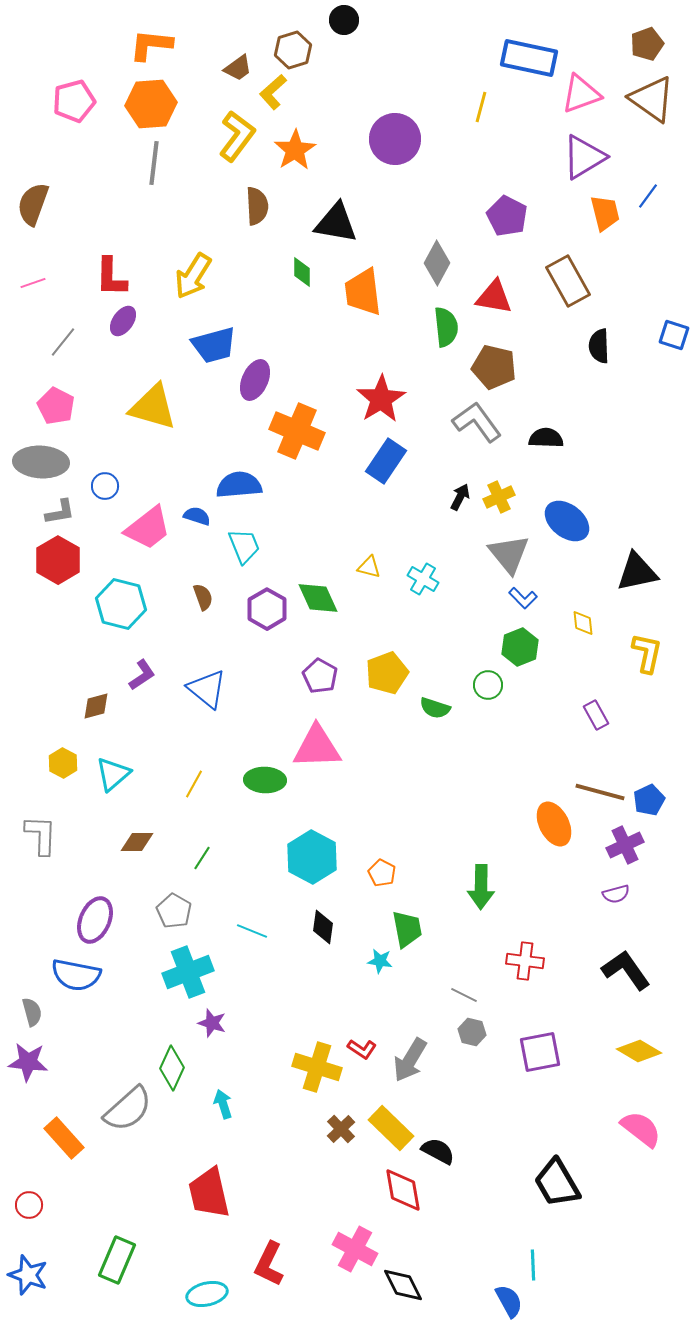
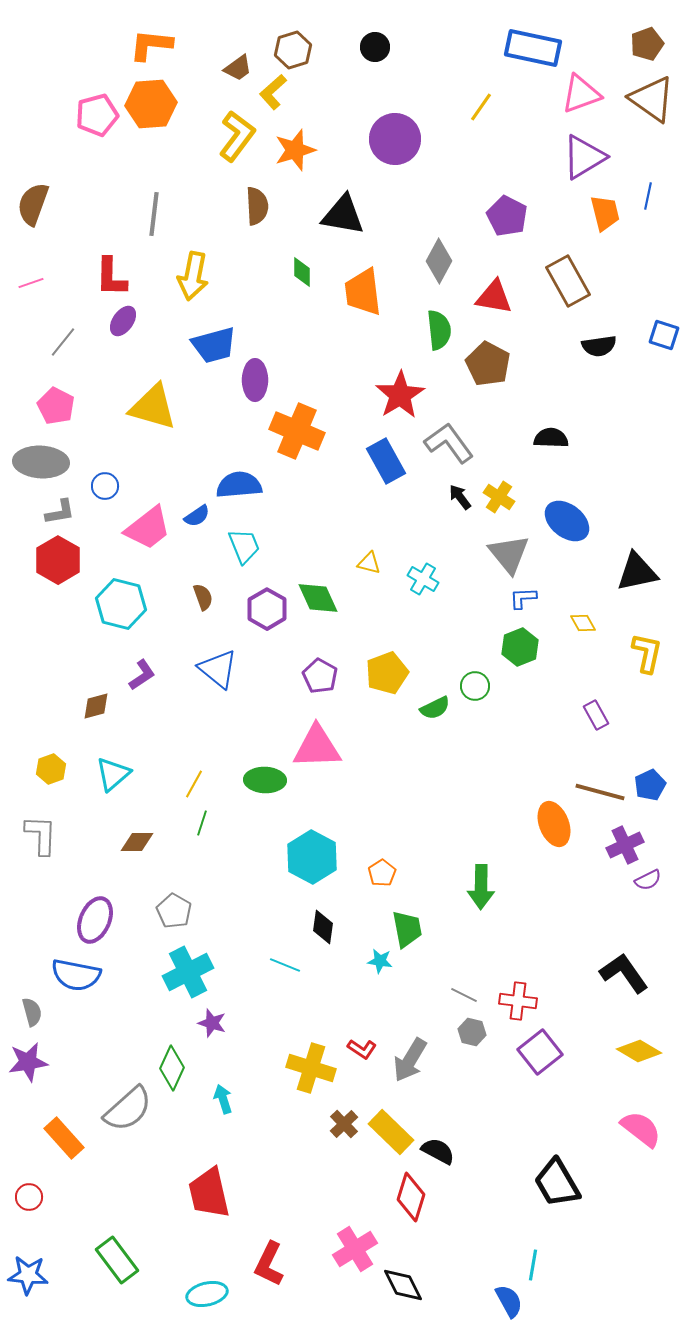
black circle at (344, 20): moved 31 px right, 27 px down
blue rectangle at (529, 58): moved 4 px right, 10 px up
pink pentagon at (74, 101): moved 23 px right, 14 px down
yellow line at (481, 107): rotated 20 degrees clockwise
orange star at (295, 150): rotated 15 degrees clockwise
gray line at (154, 163): moved 51 px down
blue line at (648, 196): rotated 24 degrees counterclockwise
black triangle at (336, 223): moved 7 px right, 8 px up
gray diamond at (437, 263): moved 2 px right, 2 px up
yellow arrow at (193, 276): rotated 21 degrees counterclockwise
pink line at (33, 283): moved 2 px left
green semicircle at (446, 327): moved 7 px left, 3 px down
blue square at (674, 335): moved 10 px left
black semicircle at (599, 346): rotated 96 degrees counterclockwise
brown pentagon at (494, 367): moved 6 px left, 3 px up; rotated 15 degrees clockwise
purple ellipse at (255, 380): rotated 24 degrees counterclockwise
red star at (381, 399): moved 19 px right, 4 px up
gray L-shape at (477, 422): moved 28 px left, 21 px down
black semicircle at (546, 438): moved 5 px right
blue rectangle at (386, 461): rotated 63 degrees counterclockwise
black arrow at (460, 497): rotated 64 degrees counterclockwise
yellow cross at (499, 497): rotated 32 degrees counterclockwise
blue semicircle at (197, 516): rotated 128 degrees clockwise
yellow triangle at (369, 567): moved 4 px up
blue L-shape at (523, 598): rotated 132 degrees clockwise
yellow diamond at (583, 623): rotated 24 degrees counterclockwise
green circle at (488, 685): moved 13 px left, 1 px down
blue triangle at (207, 689): moved 11 px right, 20 px up
green semicircle at (435, 708): rotated 44 degrees counterclockwise
yellow hexagon at (63, 763): moved 12 px left, 6 px down; rotated 12 degrees clockwise
blue pentagon at (649, 800): moved 1 px right, 15 px up
orange ellipse at (554, 824): rotated 6 degrees clockwise
green line at (202, 858): moved 35 px up; rotated 15 degrees counterclockwise
orange pentagon at (382, 873): rotated 12 degrees clockwise
purple semicircle at (616, 894): moved 32 px right, 14 px up; rotated 12 degrees counterclockwise
cyan line at (252, 931): moved 33 px right, 34 px down
red cross at (525, 961): moved 7 px left, 40 px down
black L-shape at (626, 970): moved 2 px left, 3 px down
cyan cross at (188, 972): rotated 6 degrees counterclockwise
purple square at (540, 1052): rotated 27 degrees counterclockwise
purple star at (28, 1062): rotated 15 degrees counterclockwise
yellow cross at (317, 1067): moved 6 px left, 1 px down
cyan arrow at (223, 1104): moved 5 px up
yellow rectangle at (391, 1128): moved 4 px down
brown cross at (341, 1129): moved 3 px right, 5 px up
red diamond at (403, 1190): moved 8 px right, 7 px down; rotated 27 degrees clockwise
red circle at (29, 1205): moved 8 px up
pink cross at (355, 1249): rotated 30 degrees clockwise
green rectangle at (117, 1260): rotated 60 degrees counterclockwise
cyan line at (533, 1265): rotated 12 degrees clockwise
blue star at (28, 1275): rotated 15 degrees counterclockwise
